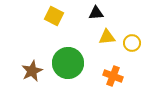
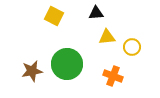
yellow circle: moved 4 px down
green circle: moved 1 px left, 1 px down
brown star: rotated 15 degrees clockwise
